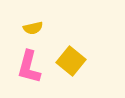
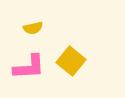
pink L-shape: rotated 108 degrees counterclockwise
